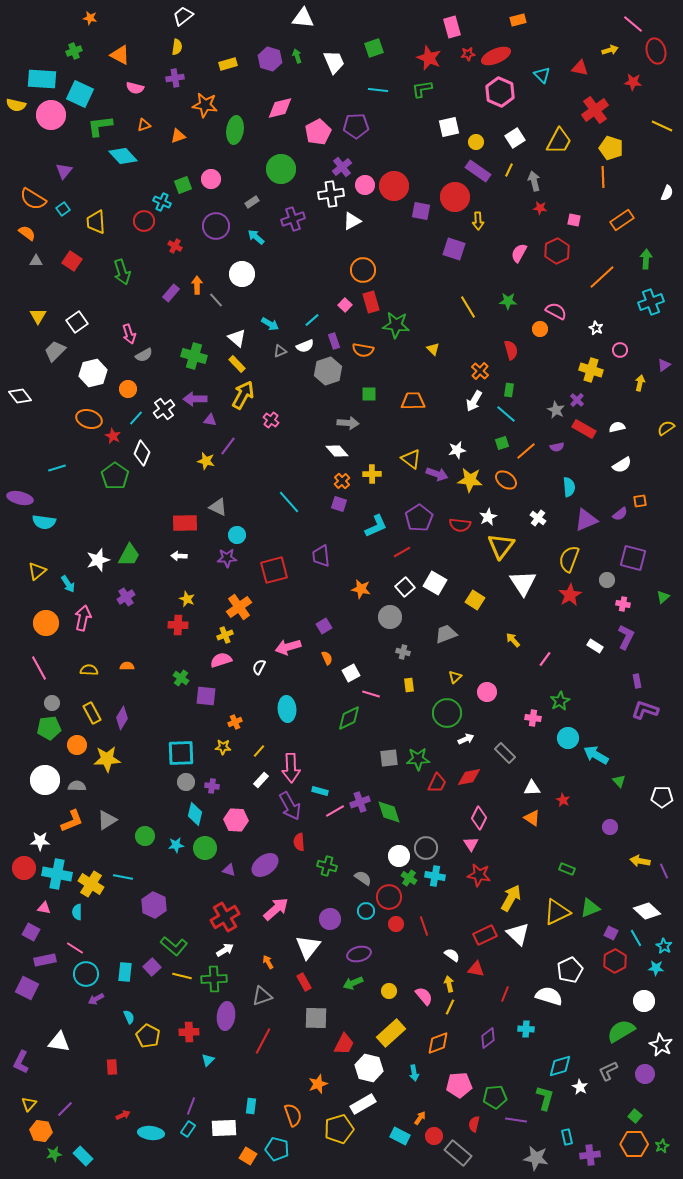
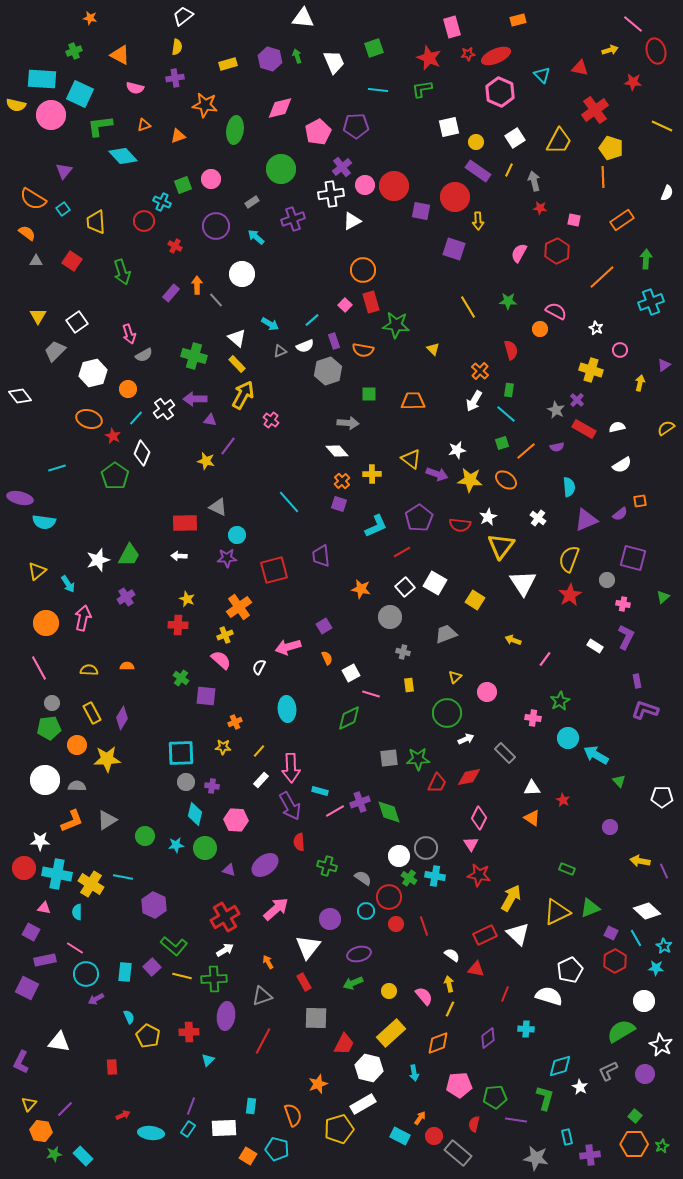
yellow arrow at (513, 640): rotated 28 degrees counterclockwise
pink semicircle at (221, 660): rotated 60 degrees clockwise
yellow line at (450, 1007): moved 2 px down
